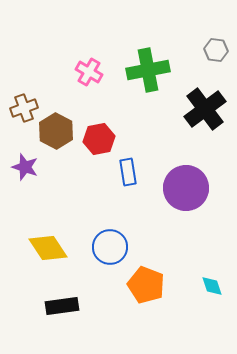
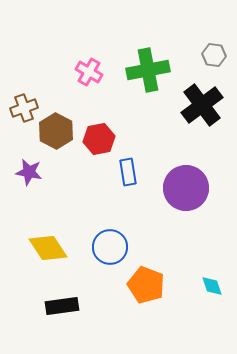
gray hexagon: moved 2 px left, 5 px down
black cross: moved 3 px left, 4 px up
purple star: moved 4 px right, 5 px down; rotated 8 degrees counterclockwise
